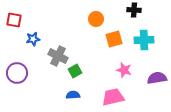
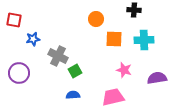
orange square: rotated 18 degrees clockwise
purple circle: moved 2 px right
